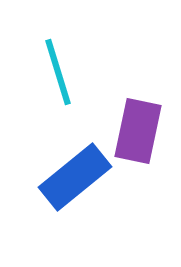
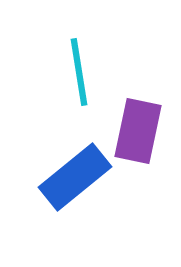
cyan line: moved 21 px right; rotated 8 degrees clockwise
